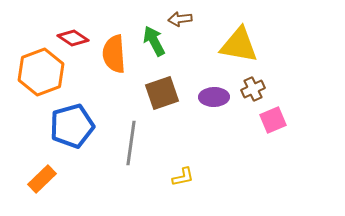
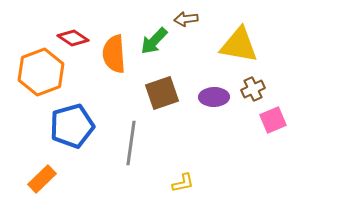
brown arrow: moved 6 px right
green arrow: rotated 108 degrees counterclockwise
yellow L-shape: moved 6 px down
